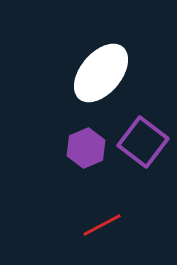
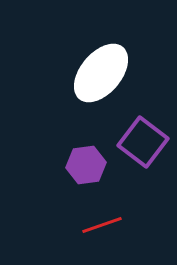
purple hexagon: moved 17 px down; rotated 15 degrees clockwise
red line: rotated 9 degrees clockwise
